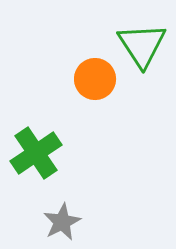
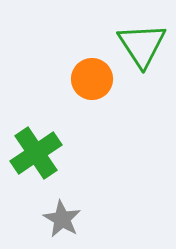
orange circle: moved 3 px left
gray star: moved 3 px up; rotated 15 degrees counterclockwise
